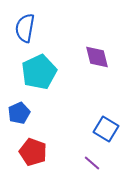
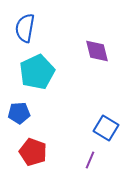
purple diamond: moved 6 px up
cyan pentagon: moved 2 px left
blue pentagon: rotated 20 degrees clockwise
blue square: moved 1 px up
purple line: moved 2 px left, 3 px up; rotated 72 degrees clockwise
